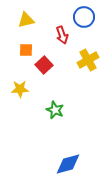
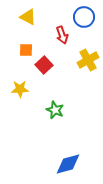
yellow triangle: moved 2 px right, 3 px up; rotated 42 degrees clockwise
